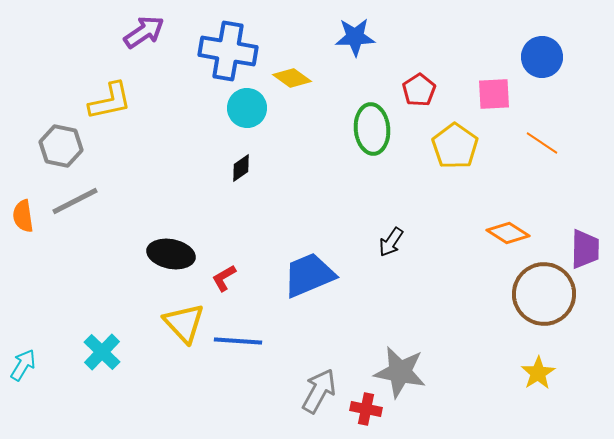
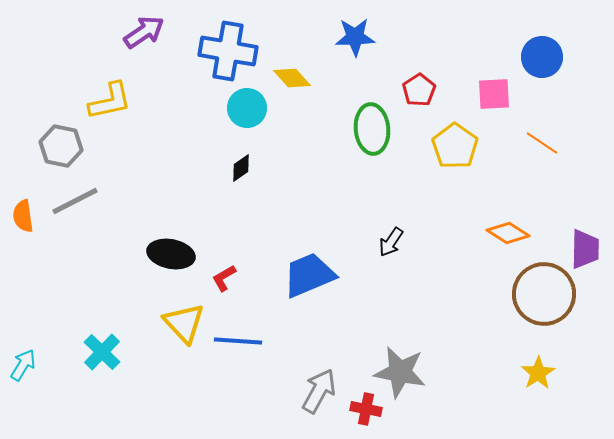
yellow diamond: rotated 12 degrees clockwise
